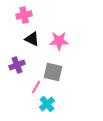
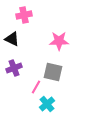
black triangle: moved 20 px left
purple cross: moved 3 px left, 3 px down
